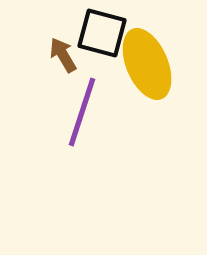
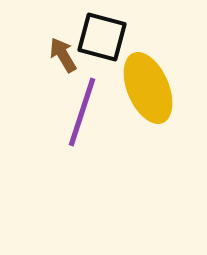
black square: moved 4 px down
yellow ellipse: moved 1 px right, 24 px down
